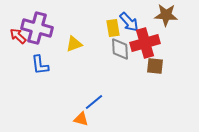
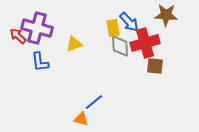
gray diamond: moved 3 px up
blue L-shape: moved 3 px up
